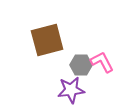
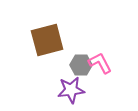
pink L-shape: moved 2 px left, 1 px down
